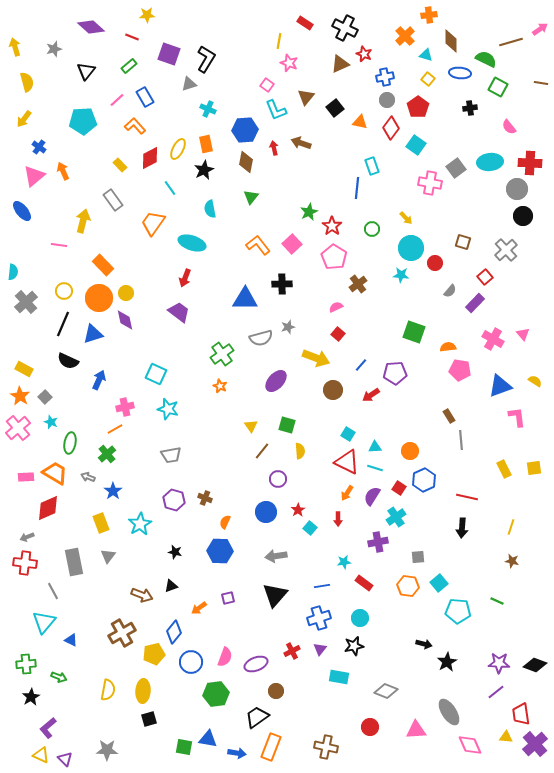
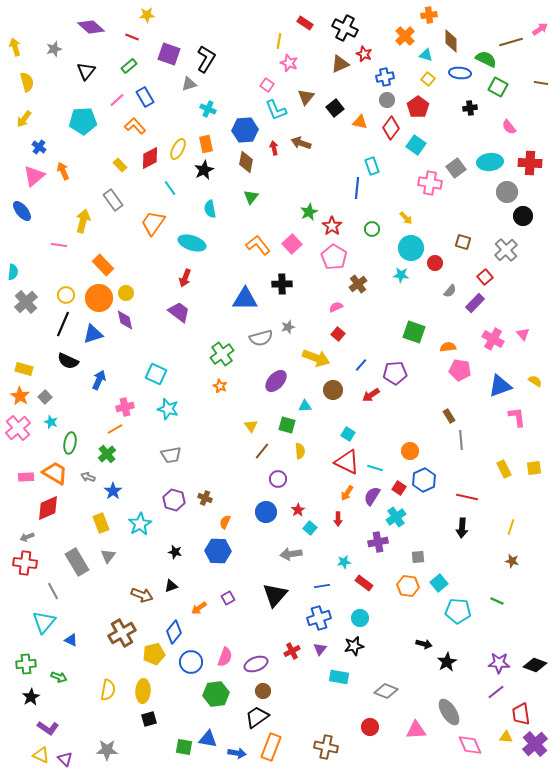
gray circle at (517, 189): moved 10 px left, 3 px down
yellow circle at (64, 291): moved 2 px right, 4 px down
yellow rectangle at (24, 369): rotated 12 degrees counterclockwise
cyan triangle at (375, 447): moved 70 px left, 41 px up
blue hexagon at (220, 551): moved 2 px left
gray arrow at (276, 556): moved 15 px right, 2 px up
gray rectangle at (74, 562): moved 3 px right; rotated 20 degrees counterclockwise
purple square at (228, 598): rotated 16 degrees counterclockwise
brown circle at (276, 691): moved 13 px left
purple L-shape at (48, 728): rotated 105 degrees counterclockwise
